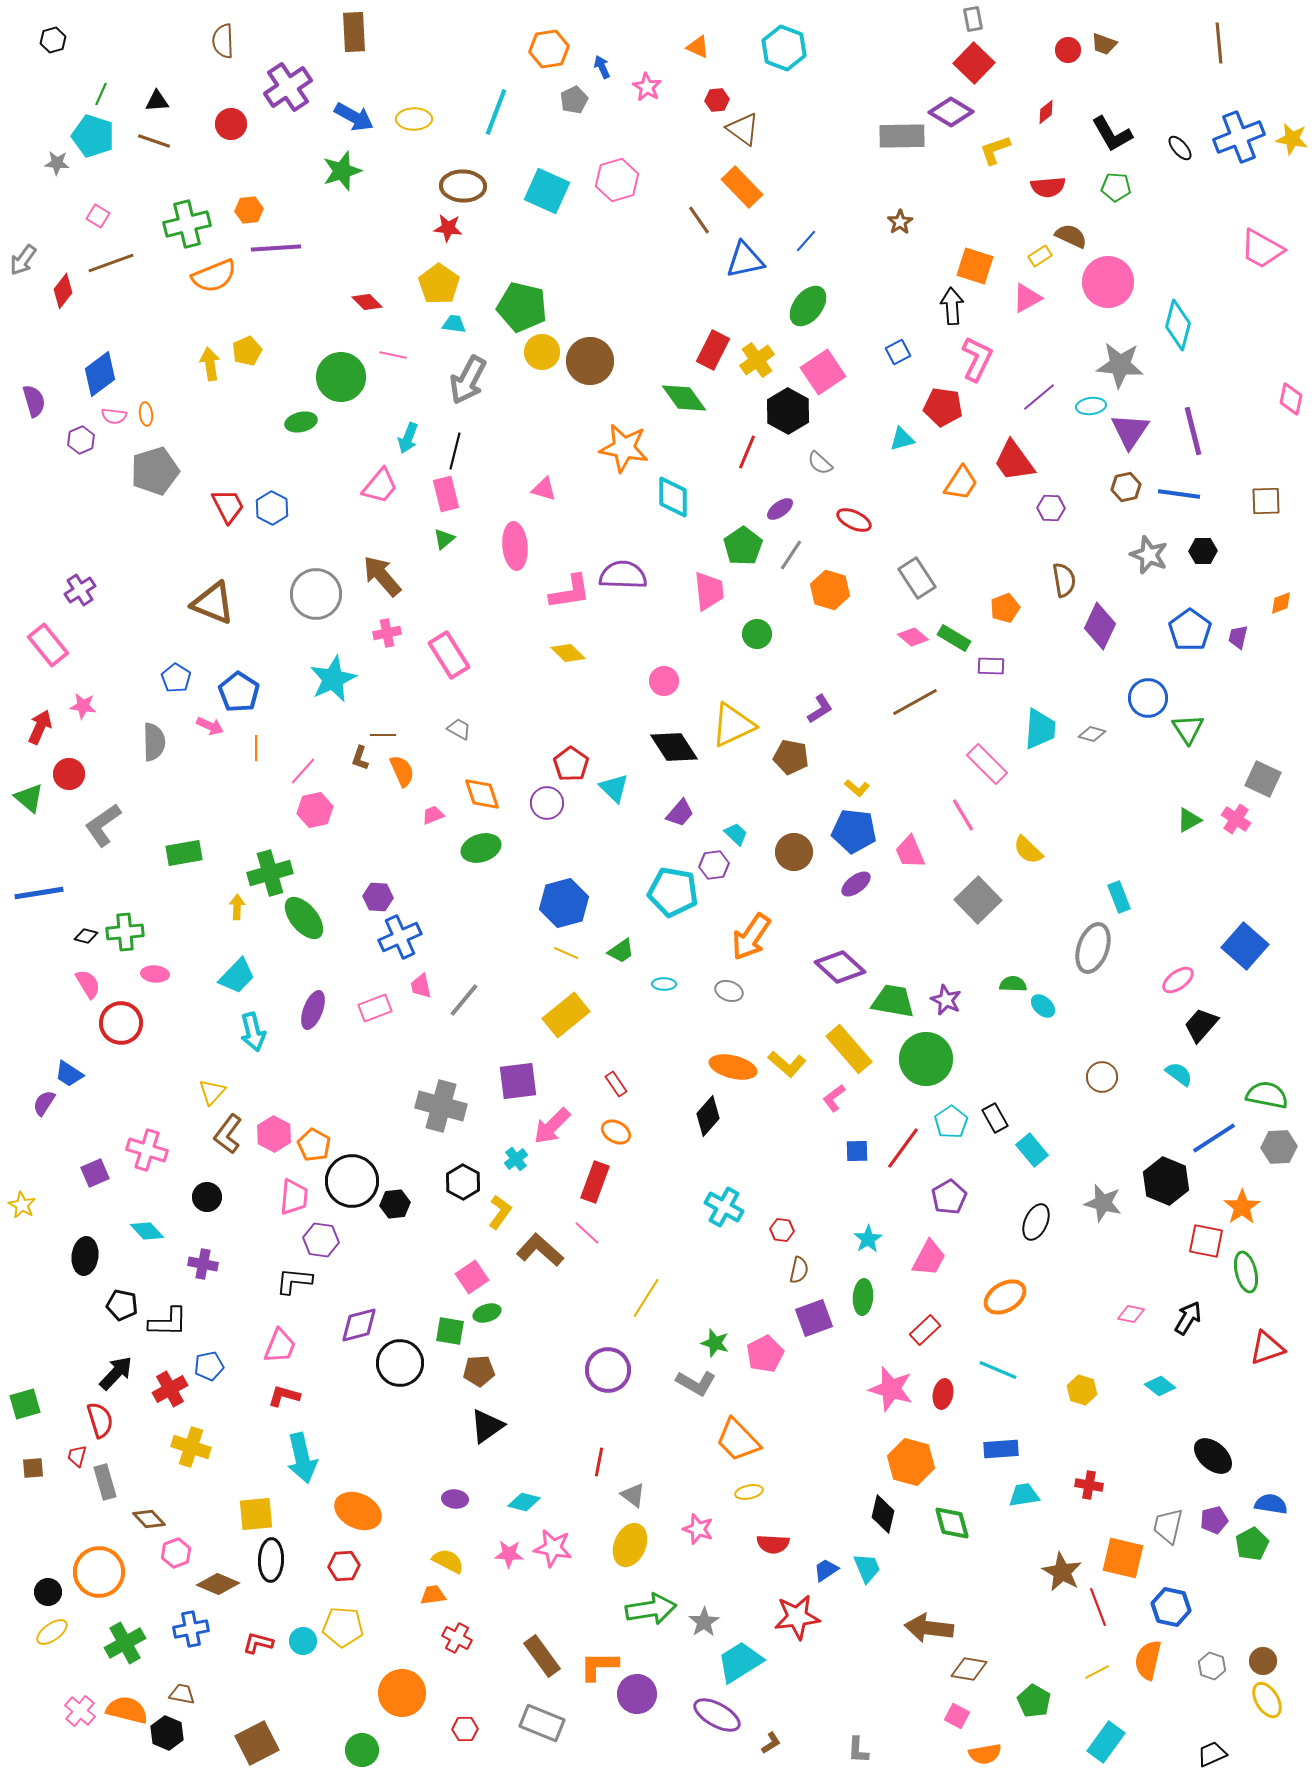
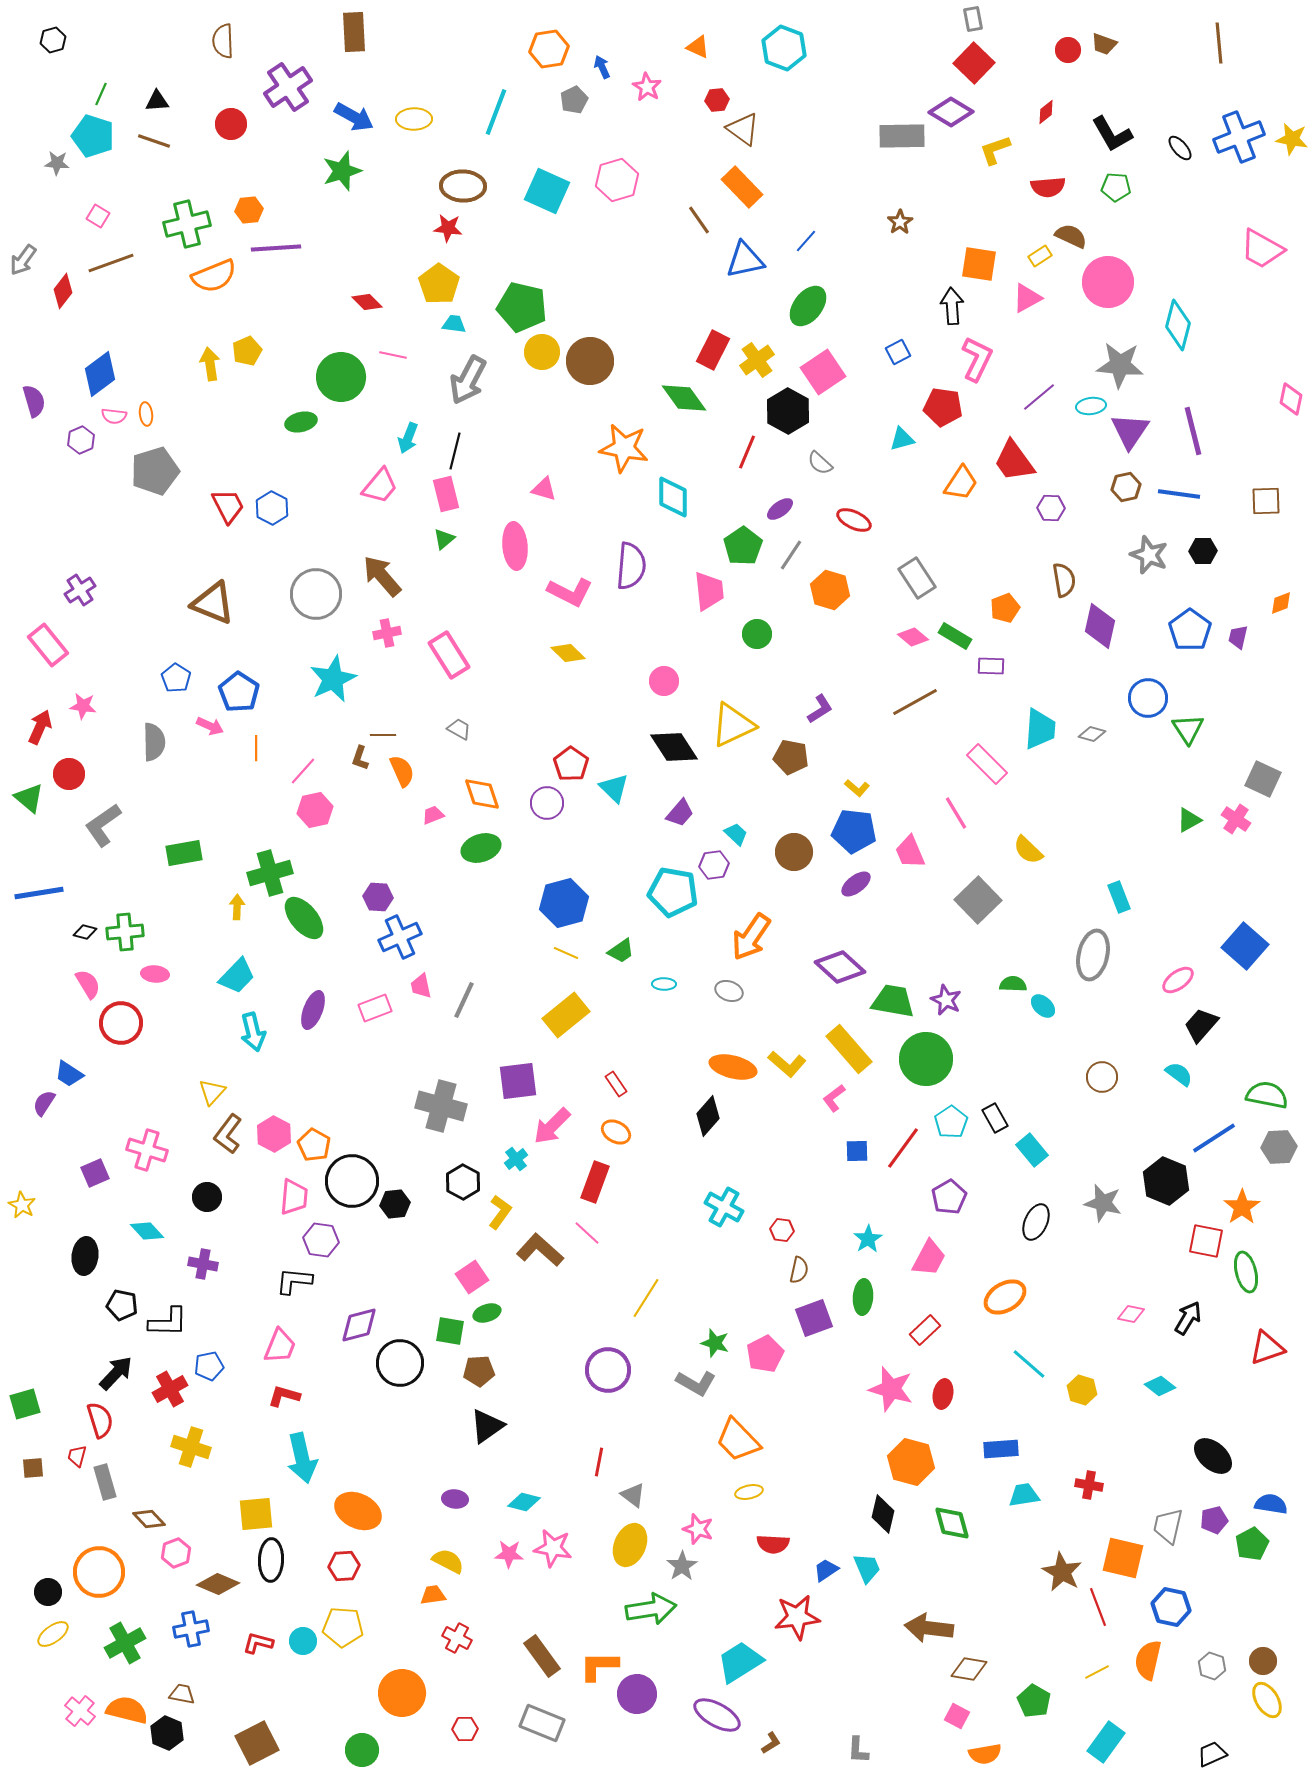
orange square at (975, 266): moved 4 px right, 2 px up; rotated 9 degrees counterclockwise
purple semicircle at (623, 575): moved 8 px right, 9 px up; rotated 93 degrees clockwise
pink L-shape at (570, 592): rotated 36 degrees clockwise
purple diamond at (1100, 626): rotated 12 degrees counterclockwise
green rectangle at (954, 638): moved 1 px right, 2 px up
pink line at (963, 815): moved 7 px left, 2 px up
black diamond at (86, 936): moved 1 px left, 4 px up
gray ellipse at (1093, 948): moved 7 px down; rotated 6 degrees counterclockwise
gray line at (464, 1000): rotated 15 degrees counterclockwise
cyan line at (998, 1370): moved 31 px right, 6 px up; rotated 18 degrees clockwise
gray star at (704, 1622): moved 22 px left, 56 px up
yellow ellipse at (52, 1632): moved 1 px right, 2 px down
